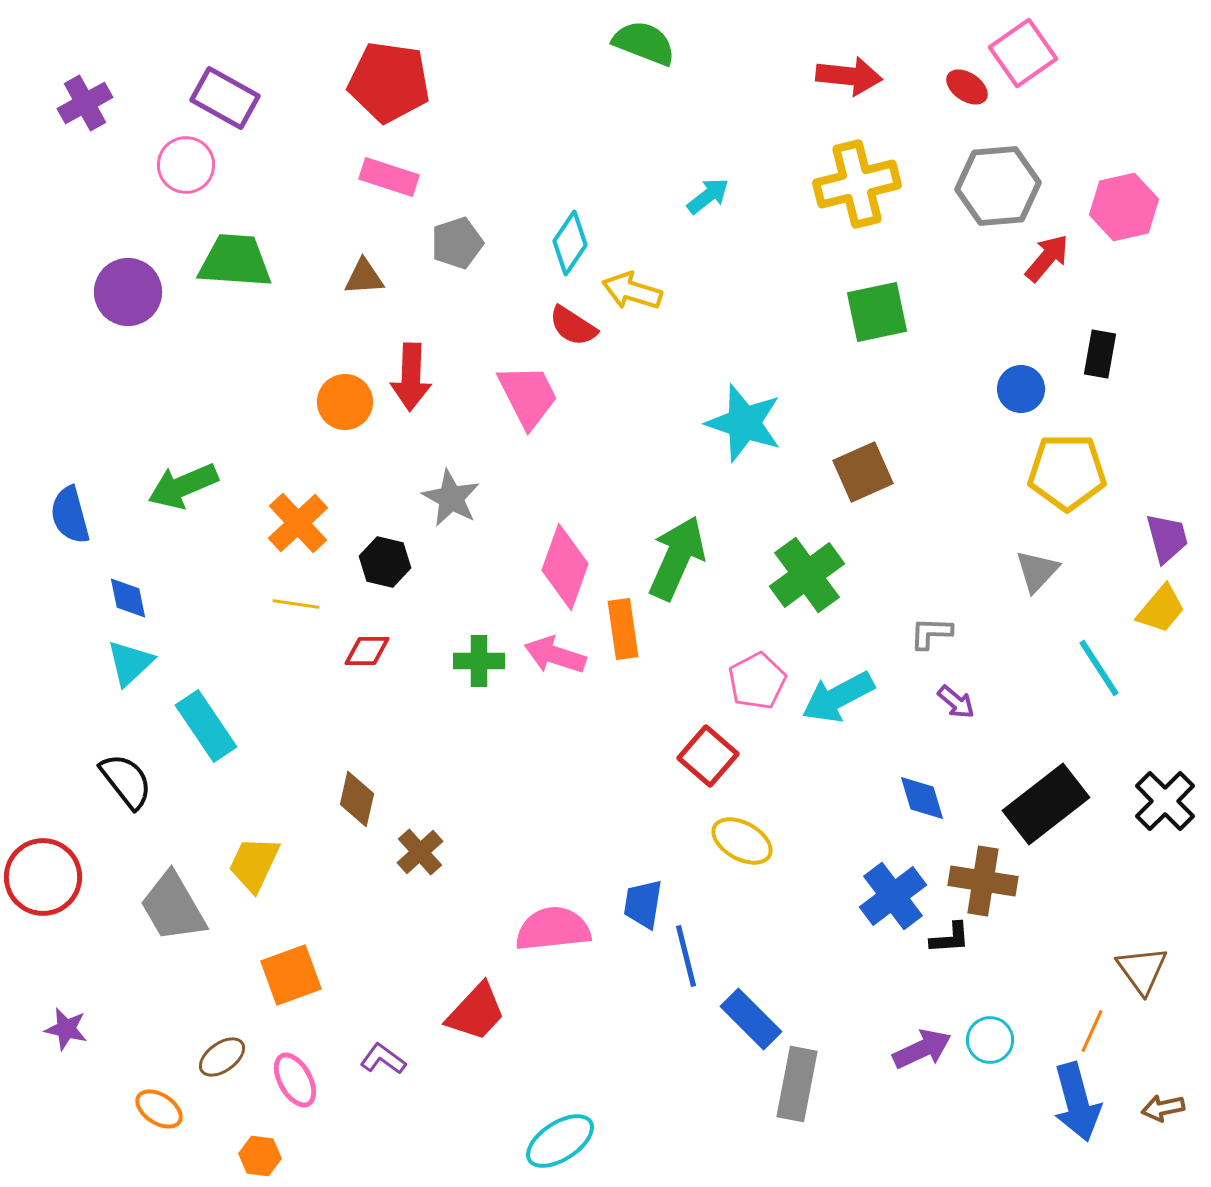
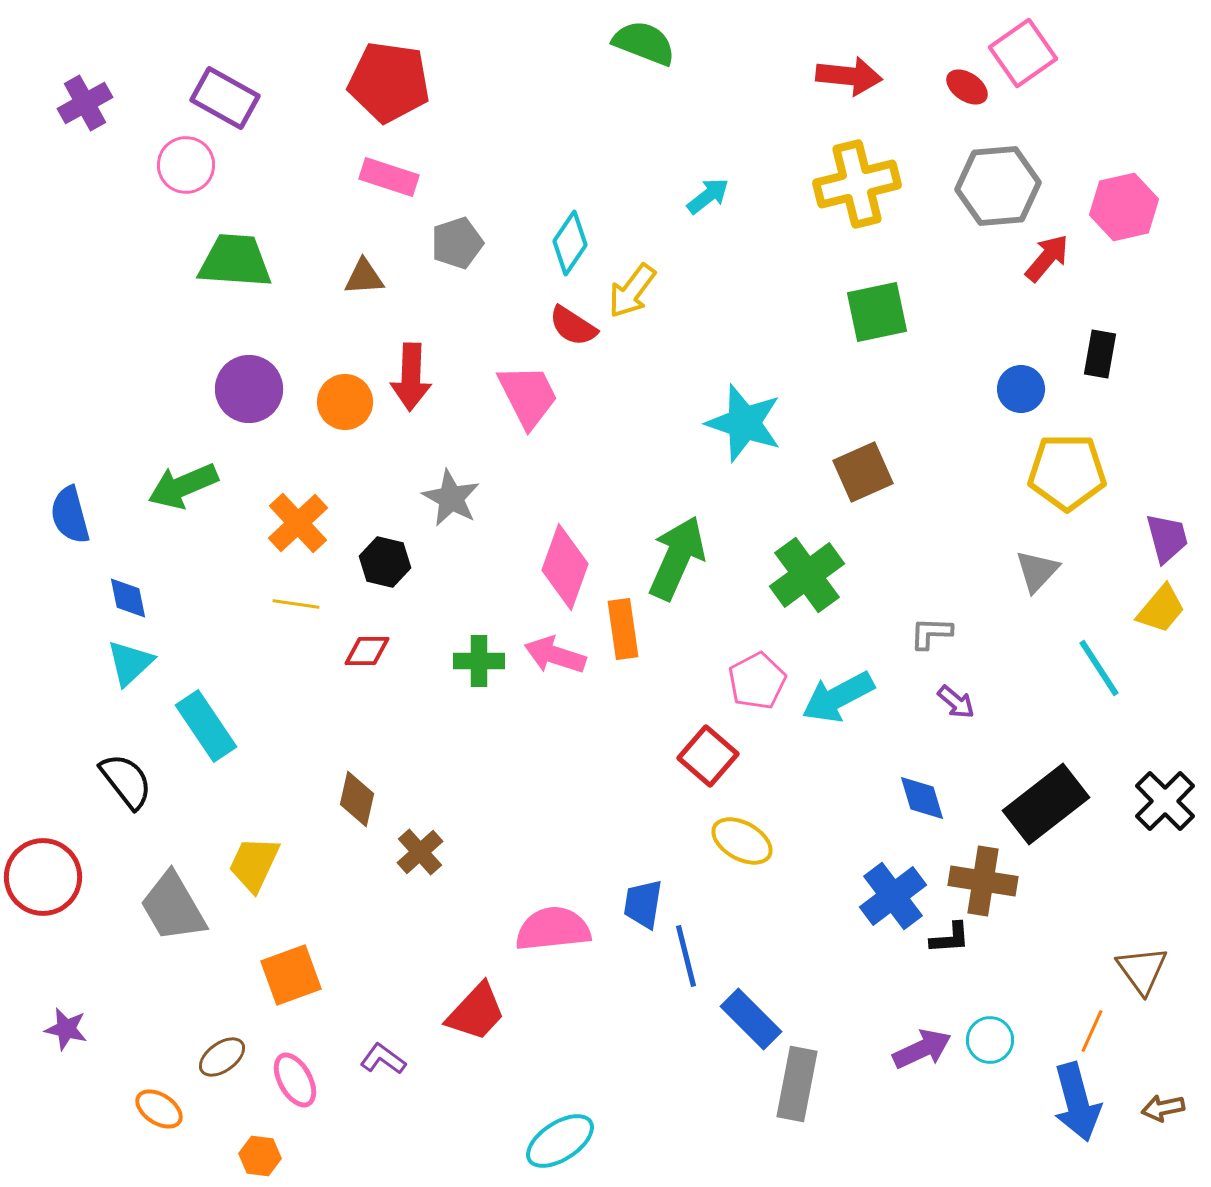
yellow arrow at (632, 291): rotated 70 degrees counterclockwise
purple circle at (128, 292): moved 121 px right, 97 px down
